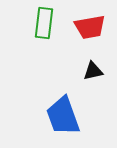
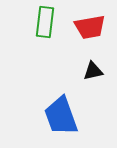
green rectangle: moved 1 px right, 1 px up
blue trapezoid: moved 2 px left
